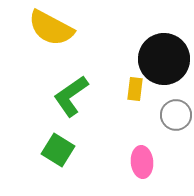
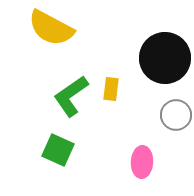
black circle: moved 1 px right, 1 px up
yellow rectangle: moved 24 px left
green square: rotated 8 degrees counterclockwise
pink ellipse: rotated 8 degrees clockwise
